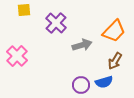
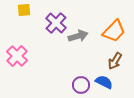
gray arrow: moved 4 px left, 9 px up
blue semicircle: rotated 138 degrees counterclockwise
